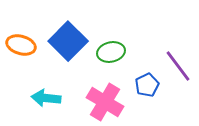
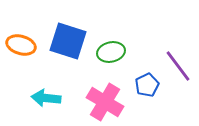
blue square: rotated 27 degrees counterclockwise
